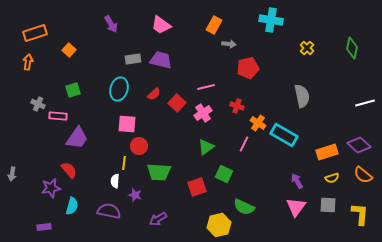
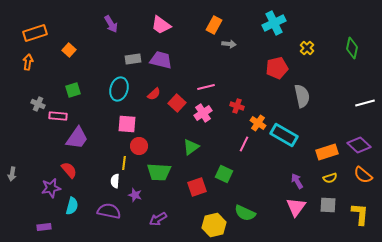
cyan cross at (271, 20): moved 3 px right, 3 px down; rotated 35 degrees counterclockwise
red pentagon at (248, 68): moved 29 px right
green triangle at (206, 147): moved 15 px left
yellow semicircle at (332, 178): moved 2 px left
green semicircle at (244, 207): moved 1 px right, 6 px down
yellow hexagon at (219, 225): moved 5 px left
